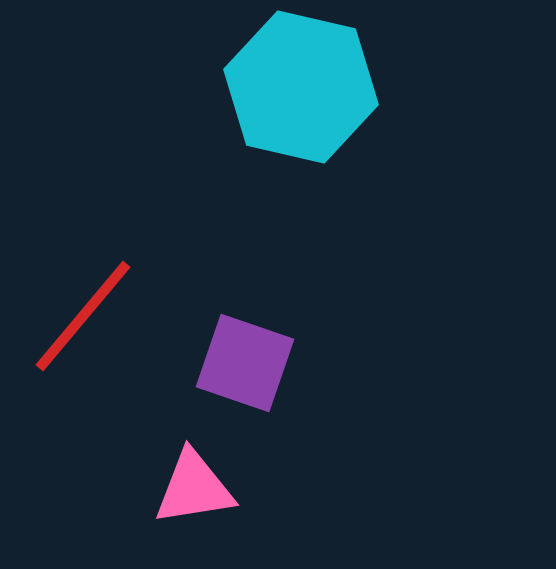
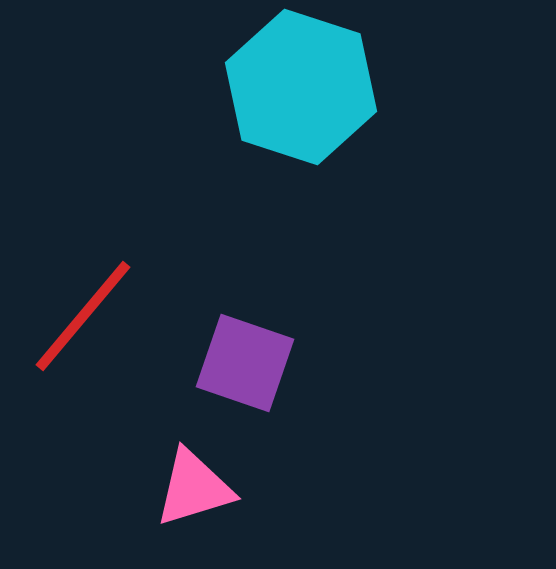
cyan hexagon: rotated 5 degrees clockwise
pink triangle: rotated 8 degrees counterclockwise
